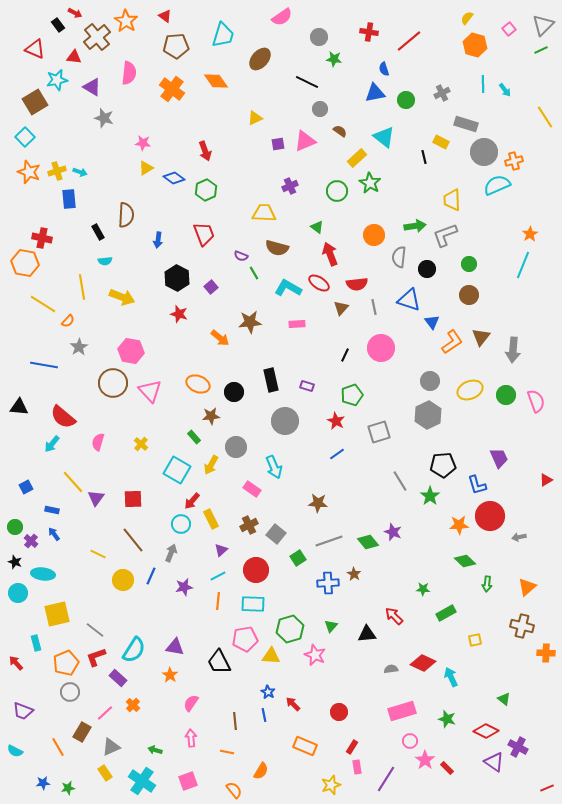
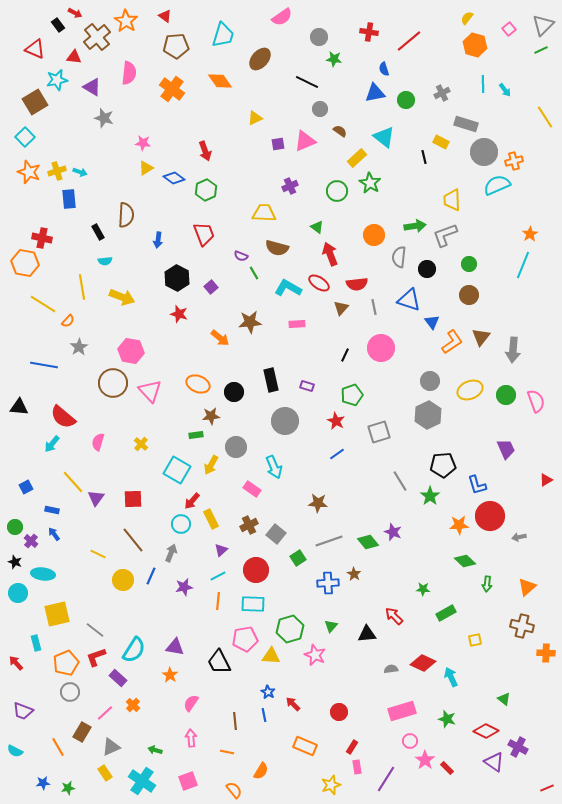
orange diamond at (216, 81): moved 4 px right
green rectangle at (194, 437): moved 2 px right, 2 px up; rotated 56 degrees counterclockwise
purple trapezoid at (499, 458): moved 7 px right, 9 px up
